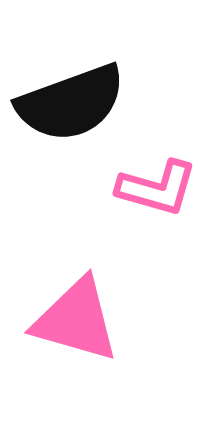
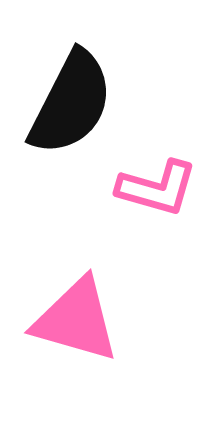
black semicircle: rotated 43 degrees counterclockwise
